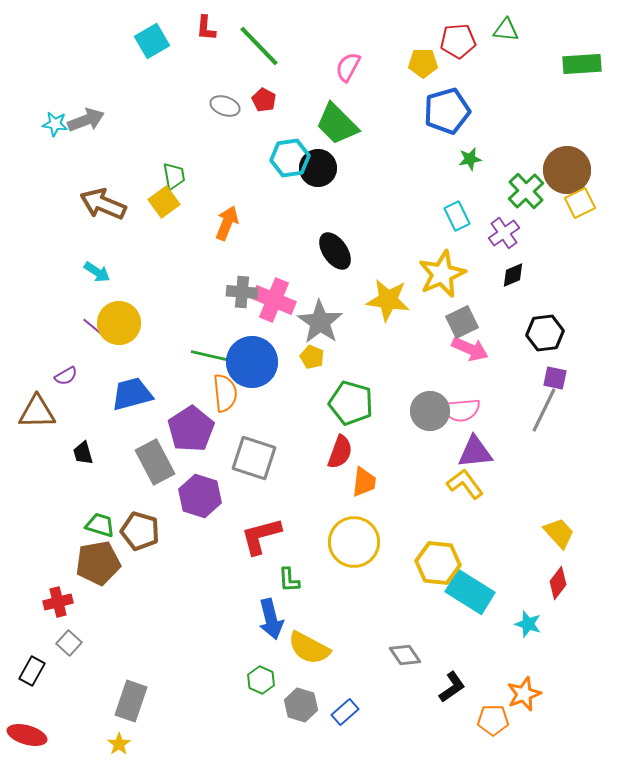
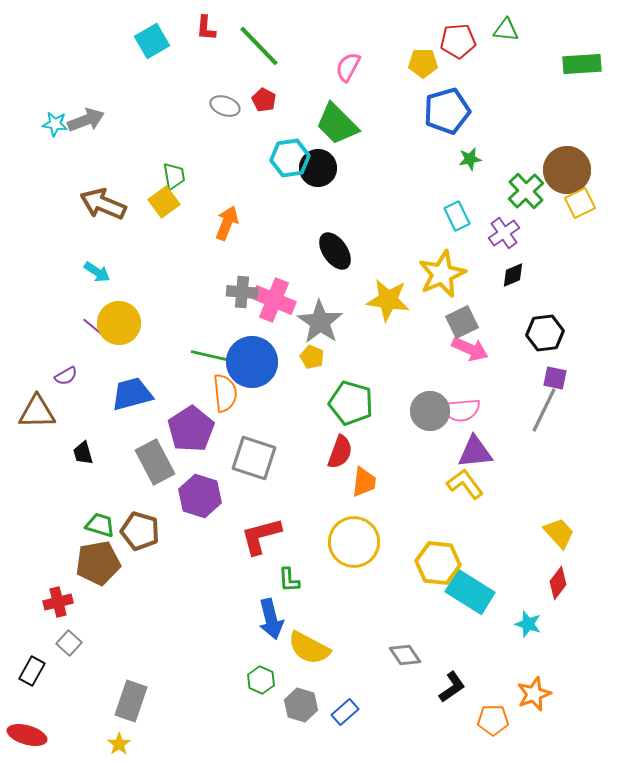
orange star at (524, 694): moved 10 px right
